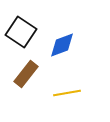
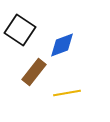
black square: moved 1 px left, 2 px up
brown rectangle: moved 8 px right, 2 px up
